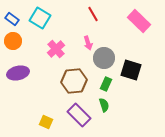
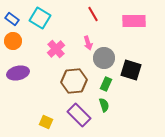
pink rectangle: moved 5 px left; rotated 45 degrees counterclockwise
